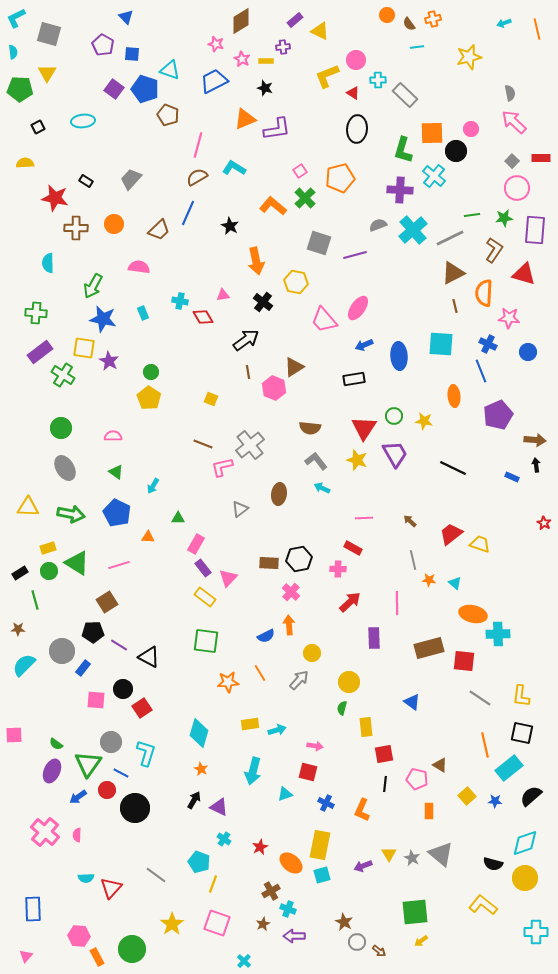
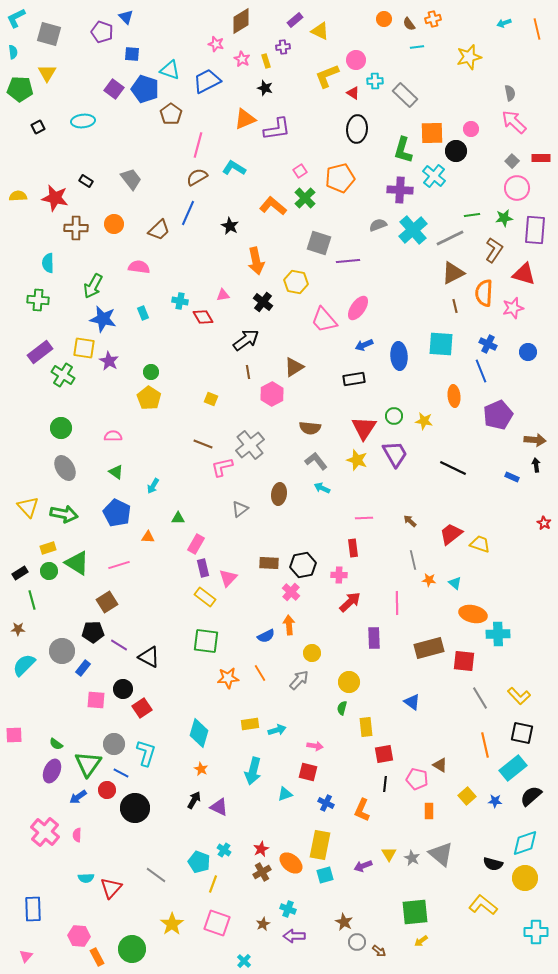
orange circle at (387, 15): moved 3 px left, 4 px down
purple pentagon at (103, 45): moved 1 px left, 13 px up; rotated 10 degrees counterclockwise
yellow rectangle at (266, 61): rotated 72 degrees clockwise
cyan cross at (378, 80): moved 3 px left, 1 px down
blue trapezoid at (214, 81): moved 7 px left
brown pentagon at (168, 115): moved 3 px right, 1 px up; rotated 15 degrees clockwise
yellow semicircle at (25, 163): moved 7 px left, 33 px down
gray trapezoid at (131, 179): rotated 100 degrees clockwise
purple line at (355, 255): moved 7 px left, 6 px down; rotated 10 degrees clockwise
green cross at (36, 313): moved 2 px right, 13 px up
pink star at (509, 318): moved 4 px right, 10 px up; rotated 20 degrees counterclockwise
pink hexagon at (274, 388): moved 2 px left, 6 px down; rotated 10 degrees clockwise
yellow triangle at (28, 507): rotated 45 degrees clockwise
green arrow at (71, 514): moved 7 px left
red rectangle at (353, 548): rotated 54 degrees clockwise
black hexagon at (299, 559): moved 4 px right, 6 px down
purple rectangle at (203, 568): rotated 24 degrees clockwise
pink cross at (338, 569): moved 1 px right, 6 px down
green line at (35, 600): moved 3 px left
orange star at (228, 682): moved 4 px up
yellow L-shape at (521, 696): moved 2 px left; rotated 50 degrees counterclockwise
gray line at (480, 698): rotated 25 degrees clockwise
gray circle at (111, 742): moved 3 px right, 2 px down
cyan rectangle at (509, 768): moved 4 px right
cyan cross at (224, 839): moved 11 px down
red star at (260, 847): moved 1 px right, 2 px down
cyan square at (322, 875): moved 3 px right
brown cross at (271, 891): moved 9 px left, 19 px up
